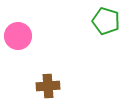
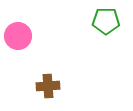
green pentagon: rotated 16 degrees counterclockwise
